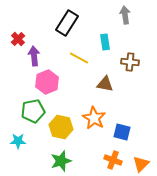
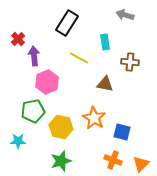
gray arrow: rotated 66 degrees counterclockwise
